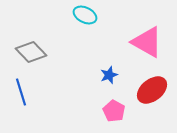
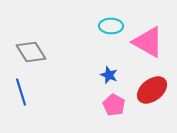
cyan ellipse: moved 26 px right, 11 px down; rotated 25 degrees counterclockwise
pink triangle: moved 1 px right
gray diamond: rotated 12 degrees clockwise
blue star: rotated 30 degrees counterclockwise
pink pentagon: moved 6 px up
